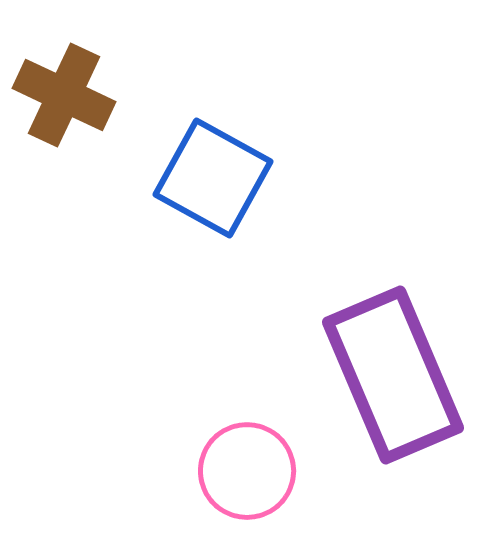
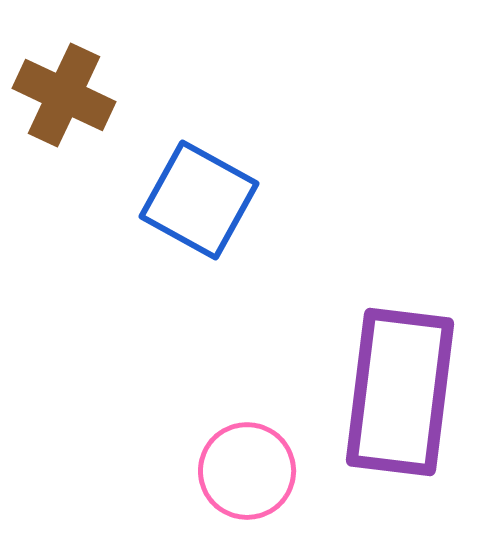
blue square: moved 14 px left, 22 px down
purple rectangle: moved 7 px right, 17 px down; rotated 30 degrees clockwise
